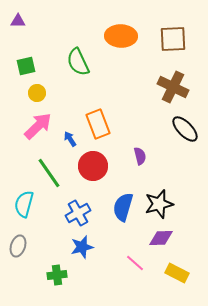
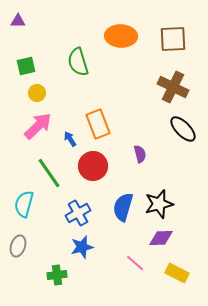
green semicircle: rotated 8 degrees clockwise
black ellipse: moved 2 px left
purple semicircle: moved 2 px up
